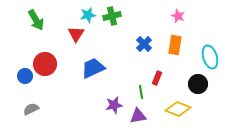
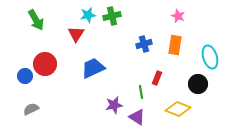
blue cross: rotated 28 degrees clockwise
purple triangle: moved 1 px left, 1 px down; rotated 42 degrees clockwise
